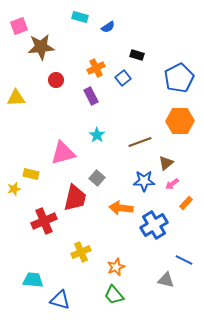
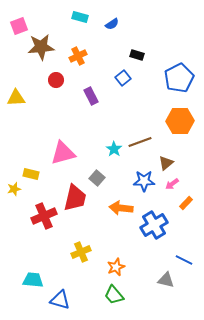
blue semicircle: moved 4 px right, 3 px up
orange cross: moved 18 px left, 12 px up
cyan star: moved 17 px right, 14 px down
red cross: moved 5 px up
